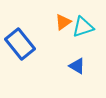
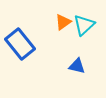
cyan triangle: moved 1 px right, 2 px up; rotated 25 degrees counterclockwise
blue triangle: rotated 18 degrees counterclockwise
